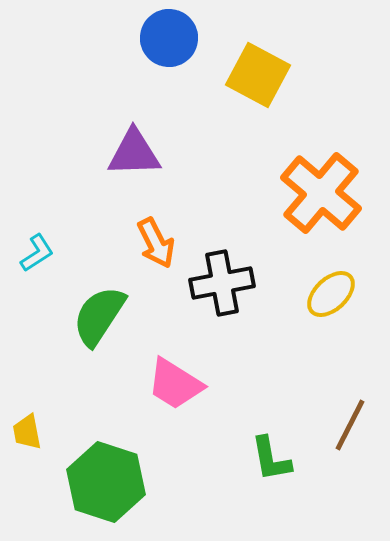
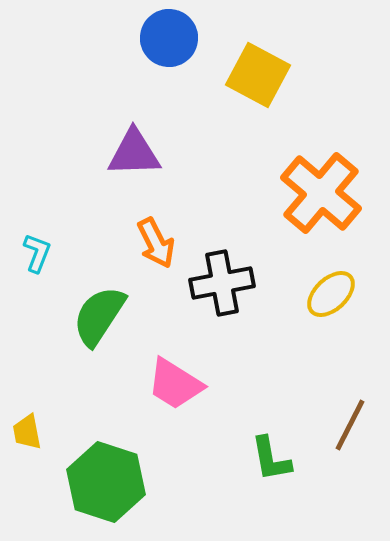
cyan L-shape: rotated 36 degrees counterclockwise
